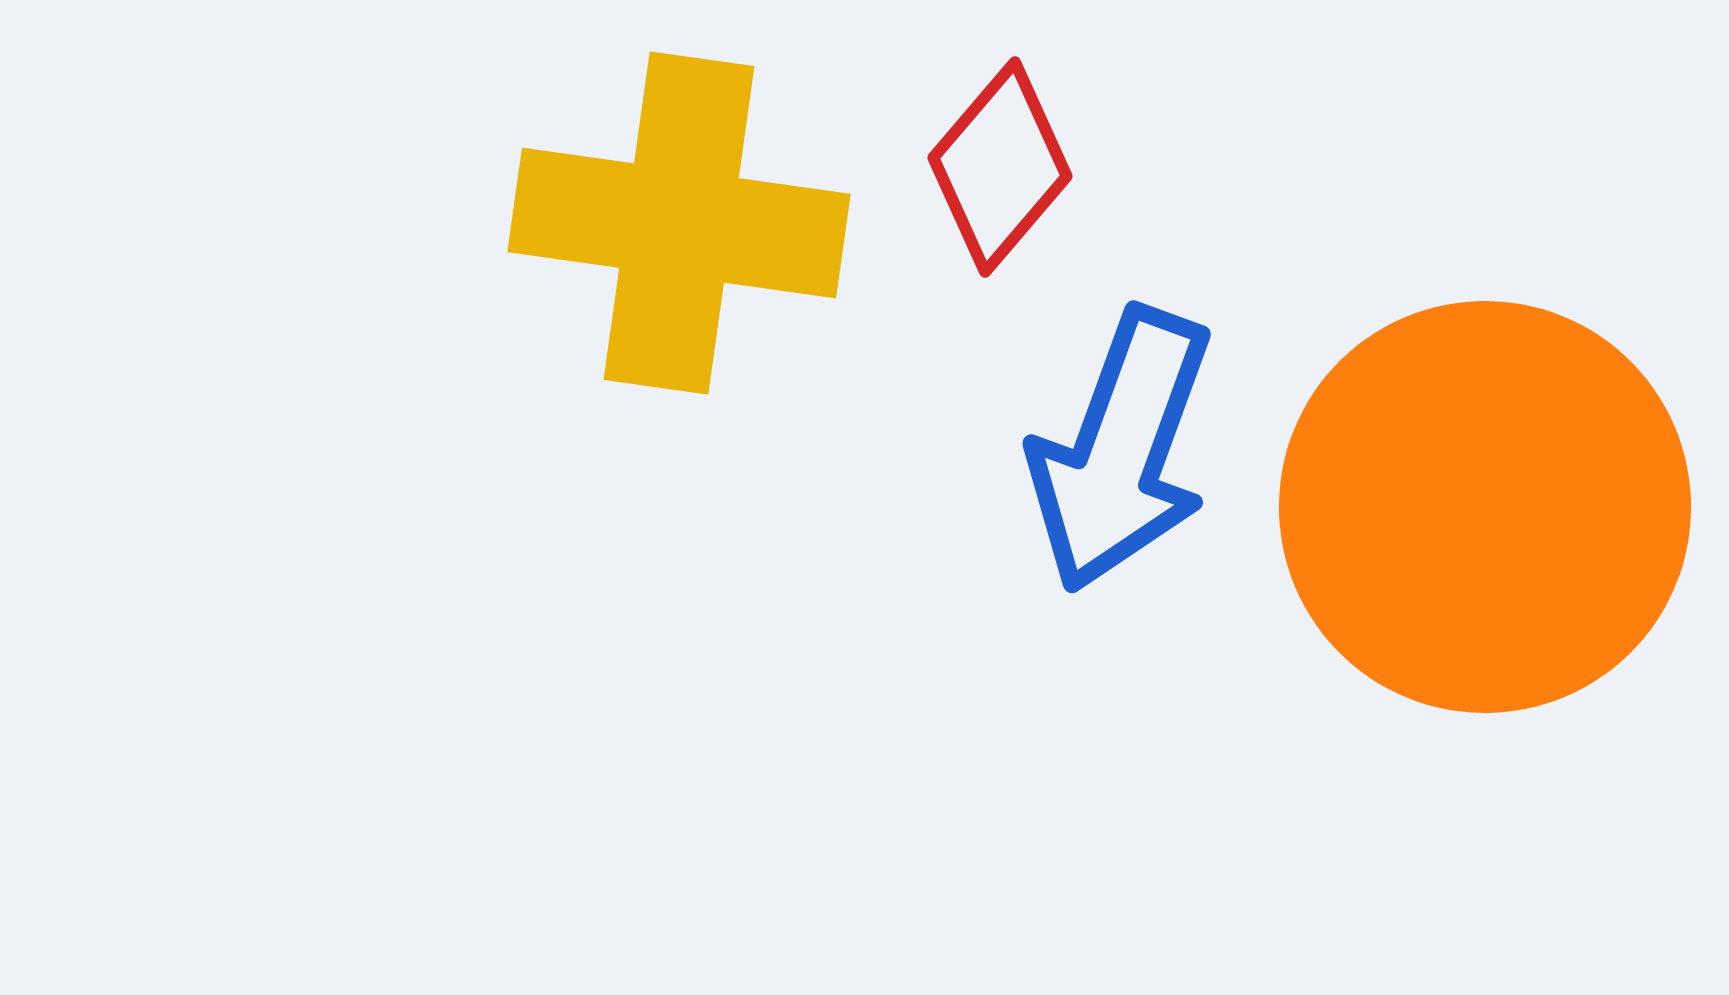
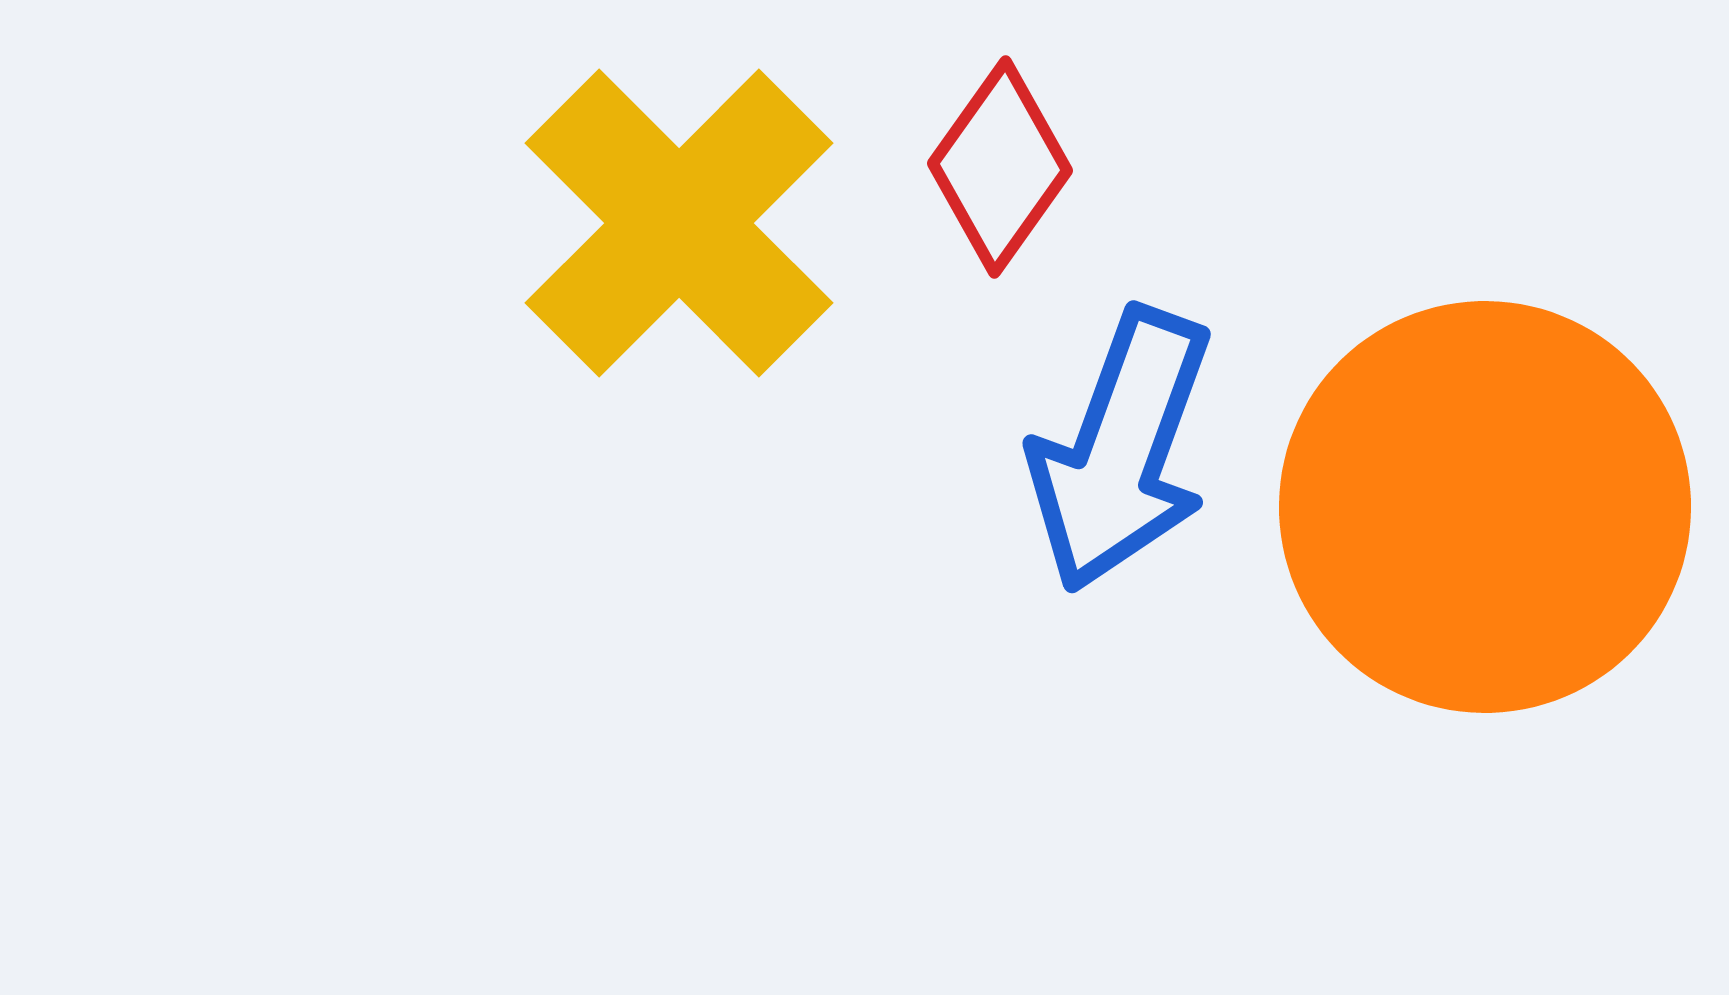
red diamond: rotated 5 degrees counterclockwise
yellow cross: rotated 37 degrees clockwise
